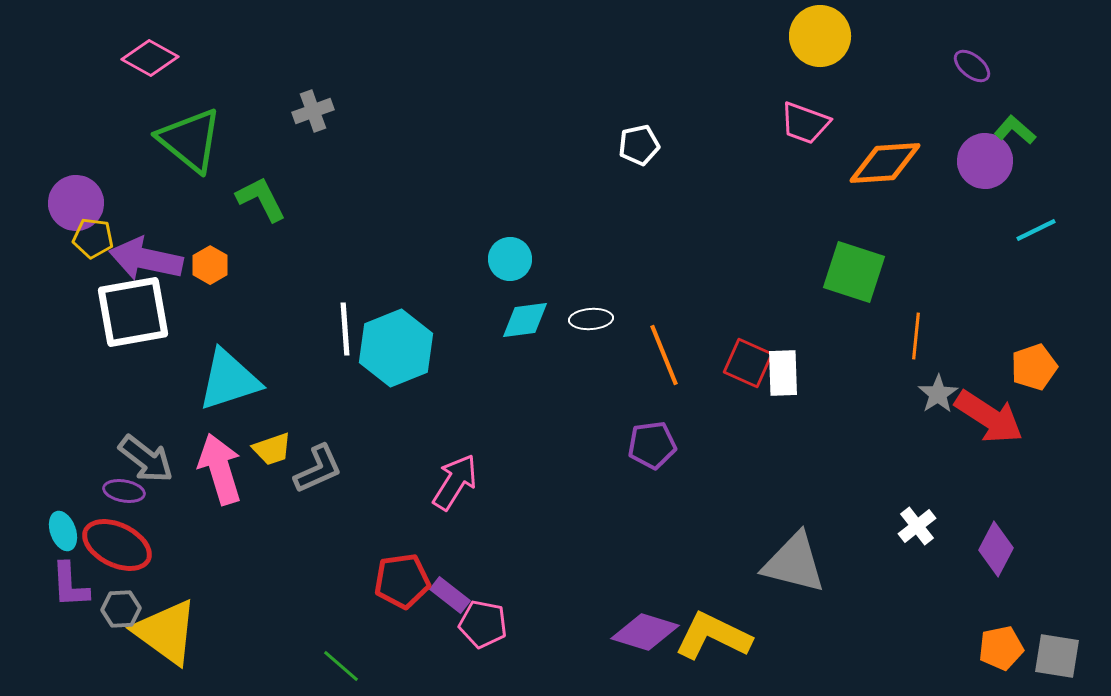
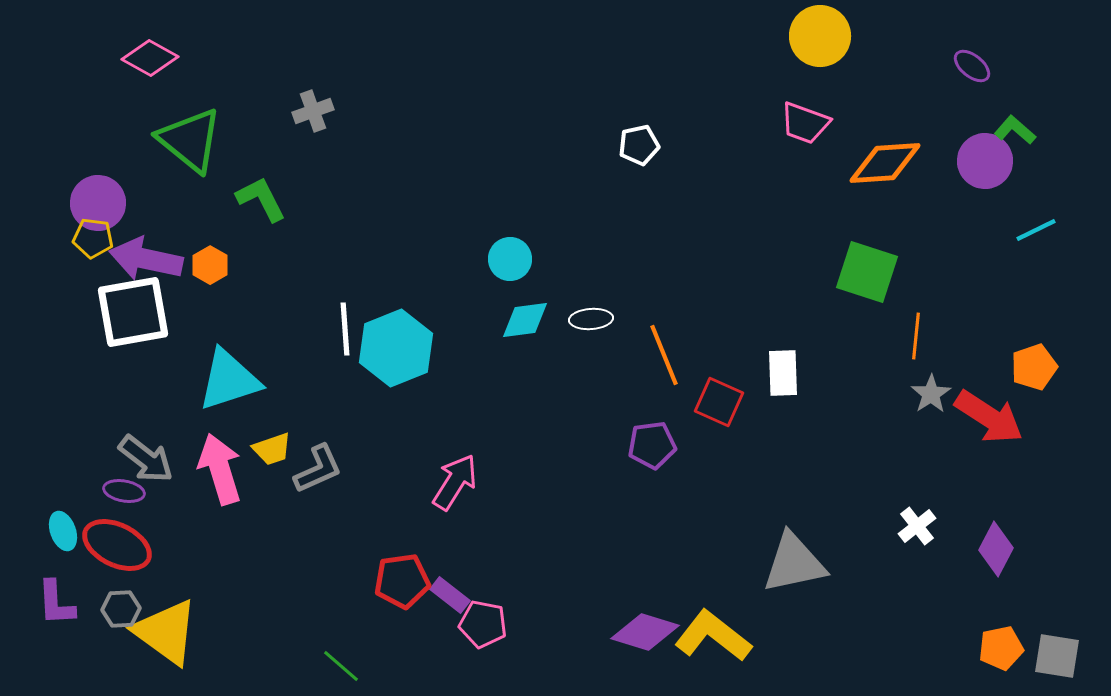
purple circle at (76, 203): moved 22 px right
green square at (854, 272): moved 13 px right
red square at (748, 363): moved 29 px left, 39 px down
gray star at (938, 394): moved 7 px left
gray triangle at (794, 563): rotated 26 degrees counterclockwise
purple L-shape at (70, 585): moved 14 px left, 18 px down
yellow L-shape at (713, 636): rotated 12 degrees clockwise
